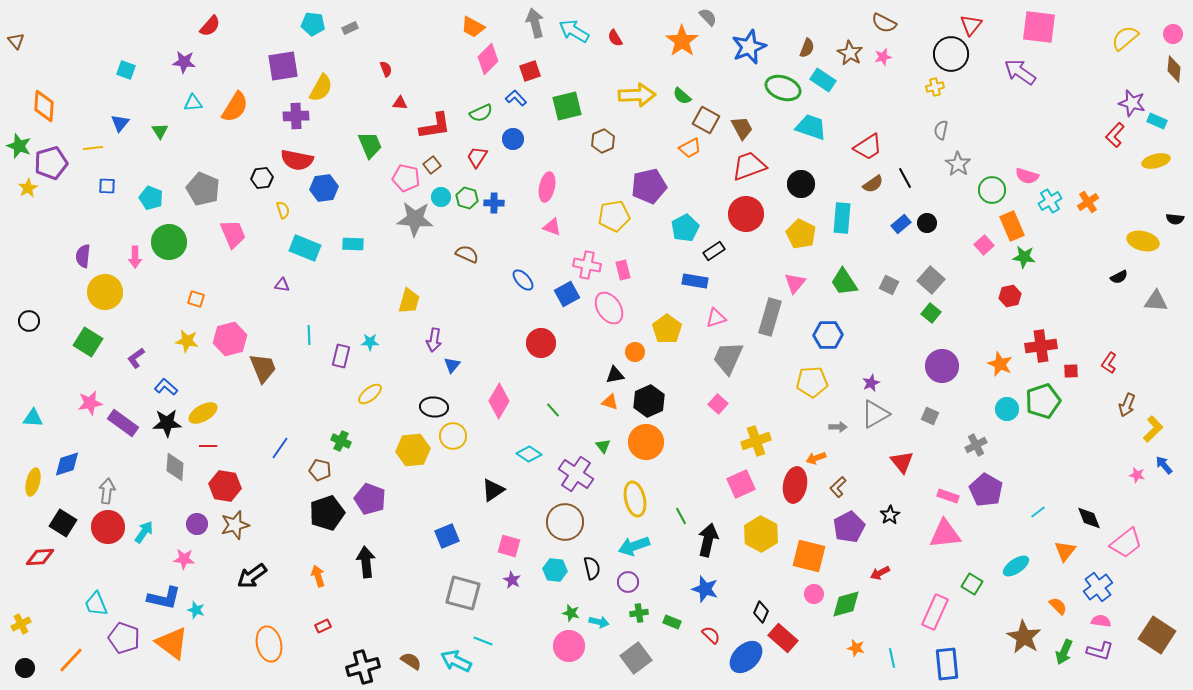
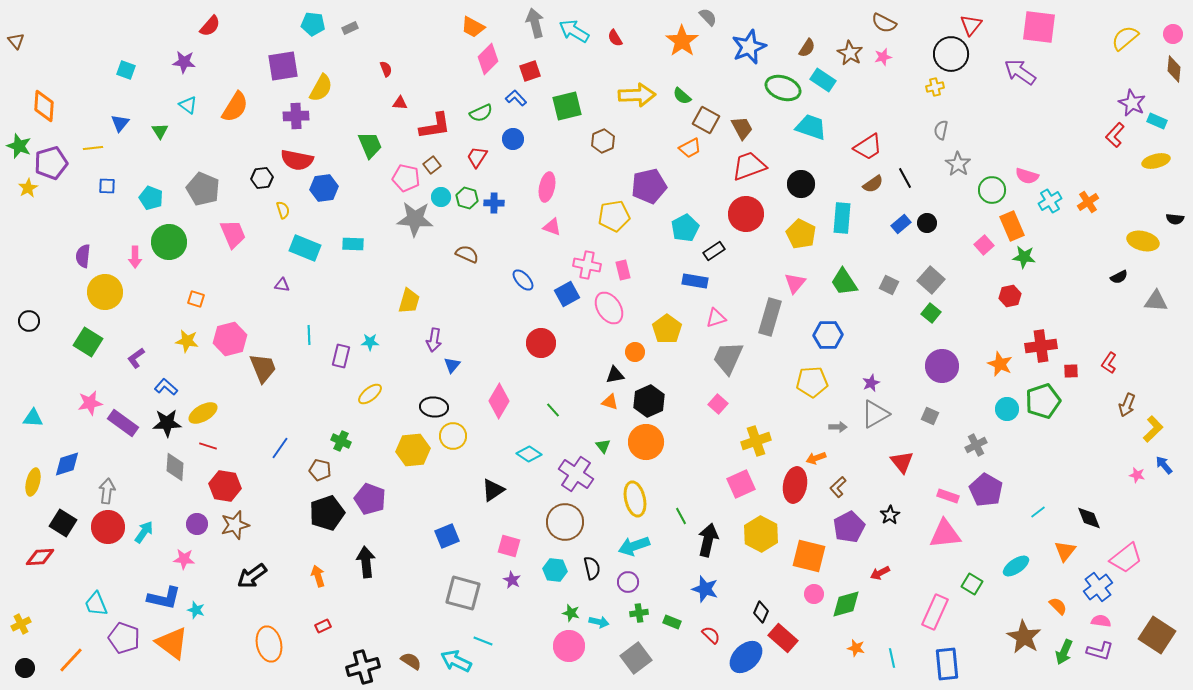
brown semicircle at (807, 48): rotated 12 degrees clockwise
cyan triangle at (193, 103): moved 5 px left, 2 px down; rotated 42 degrees clockwise
purple star at (1132, 103): rotated 12 degrees clockwise
red line at (208, 446): rotated 18 degrees clockwise
pink trapezoid at (1126, 543): moved 15 px down
